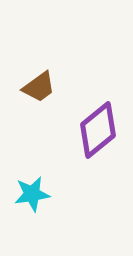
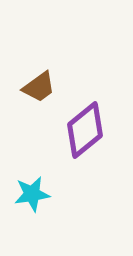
purple diamond: moved 13 px left
